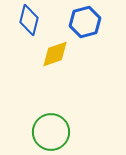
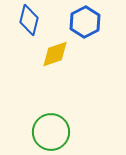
blue hexagon: rotated 12 degrees counterclockwise
